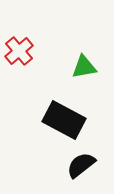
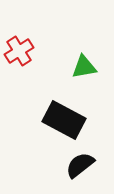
red cross: rotated 8 degrees clockwise
black semicircle: moved 1 px left
